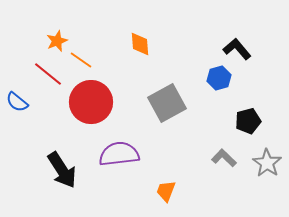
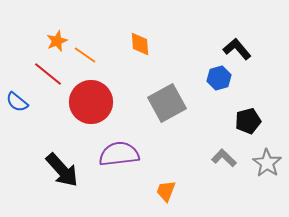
orange line: moved 4 px right, 5 px up
black arrow: rotated 9 degrees counterclockwise
